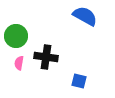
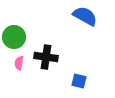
green circle: moved 2 px left, 1 px down
